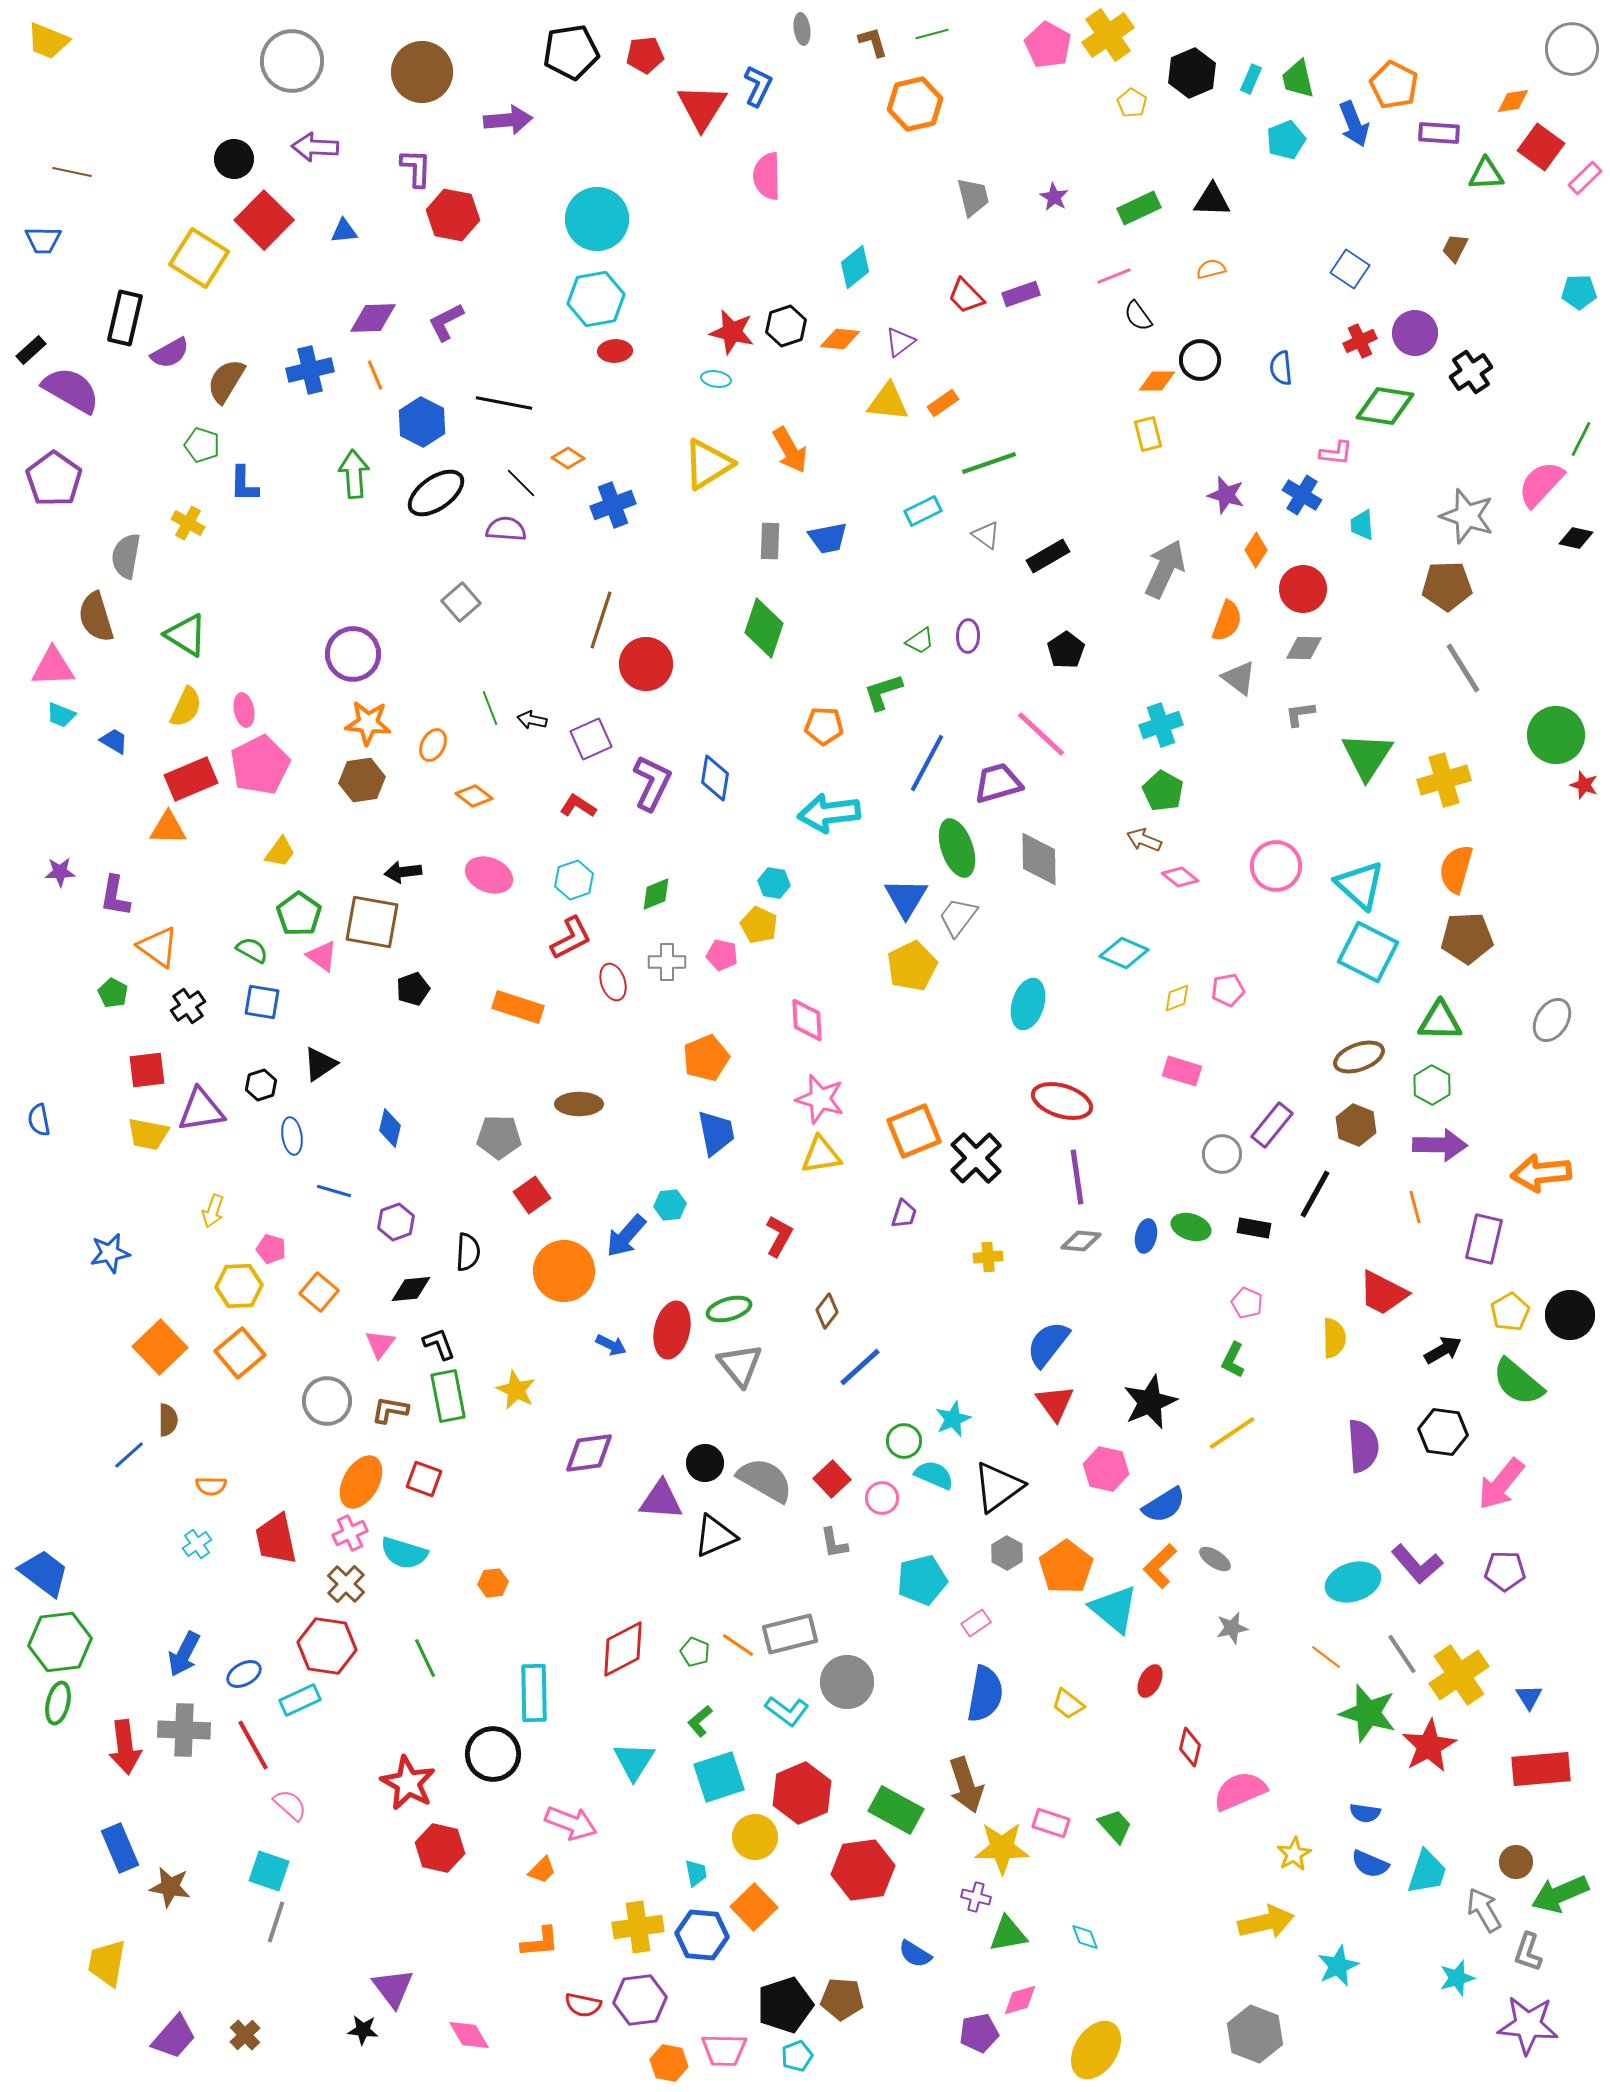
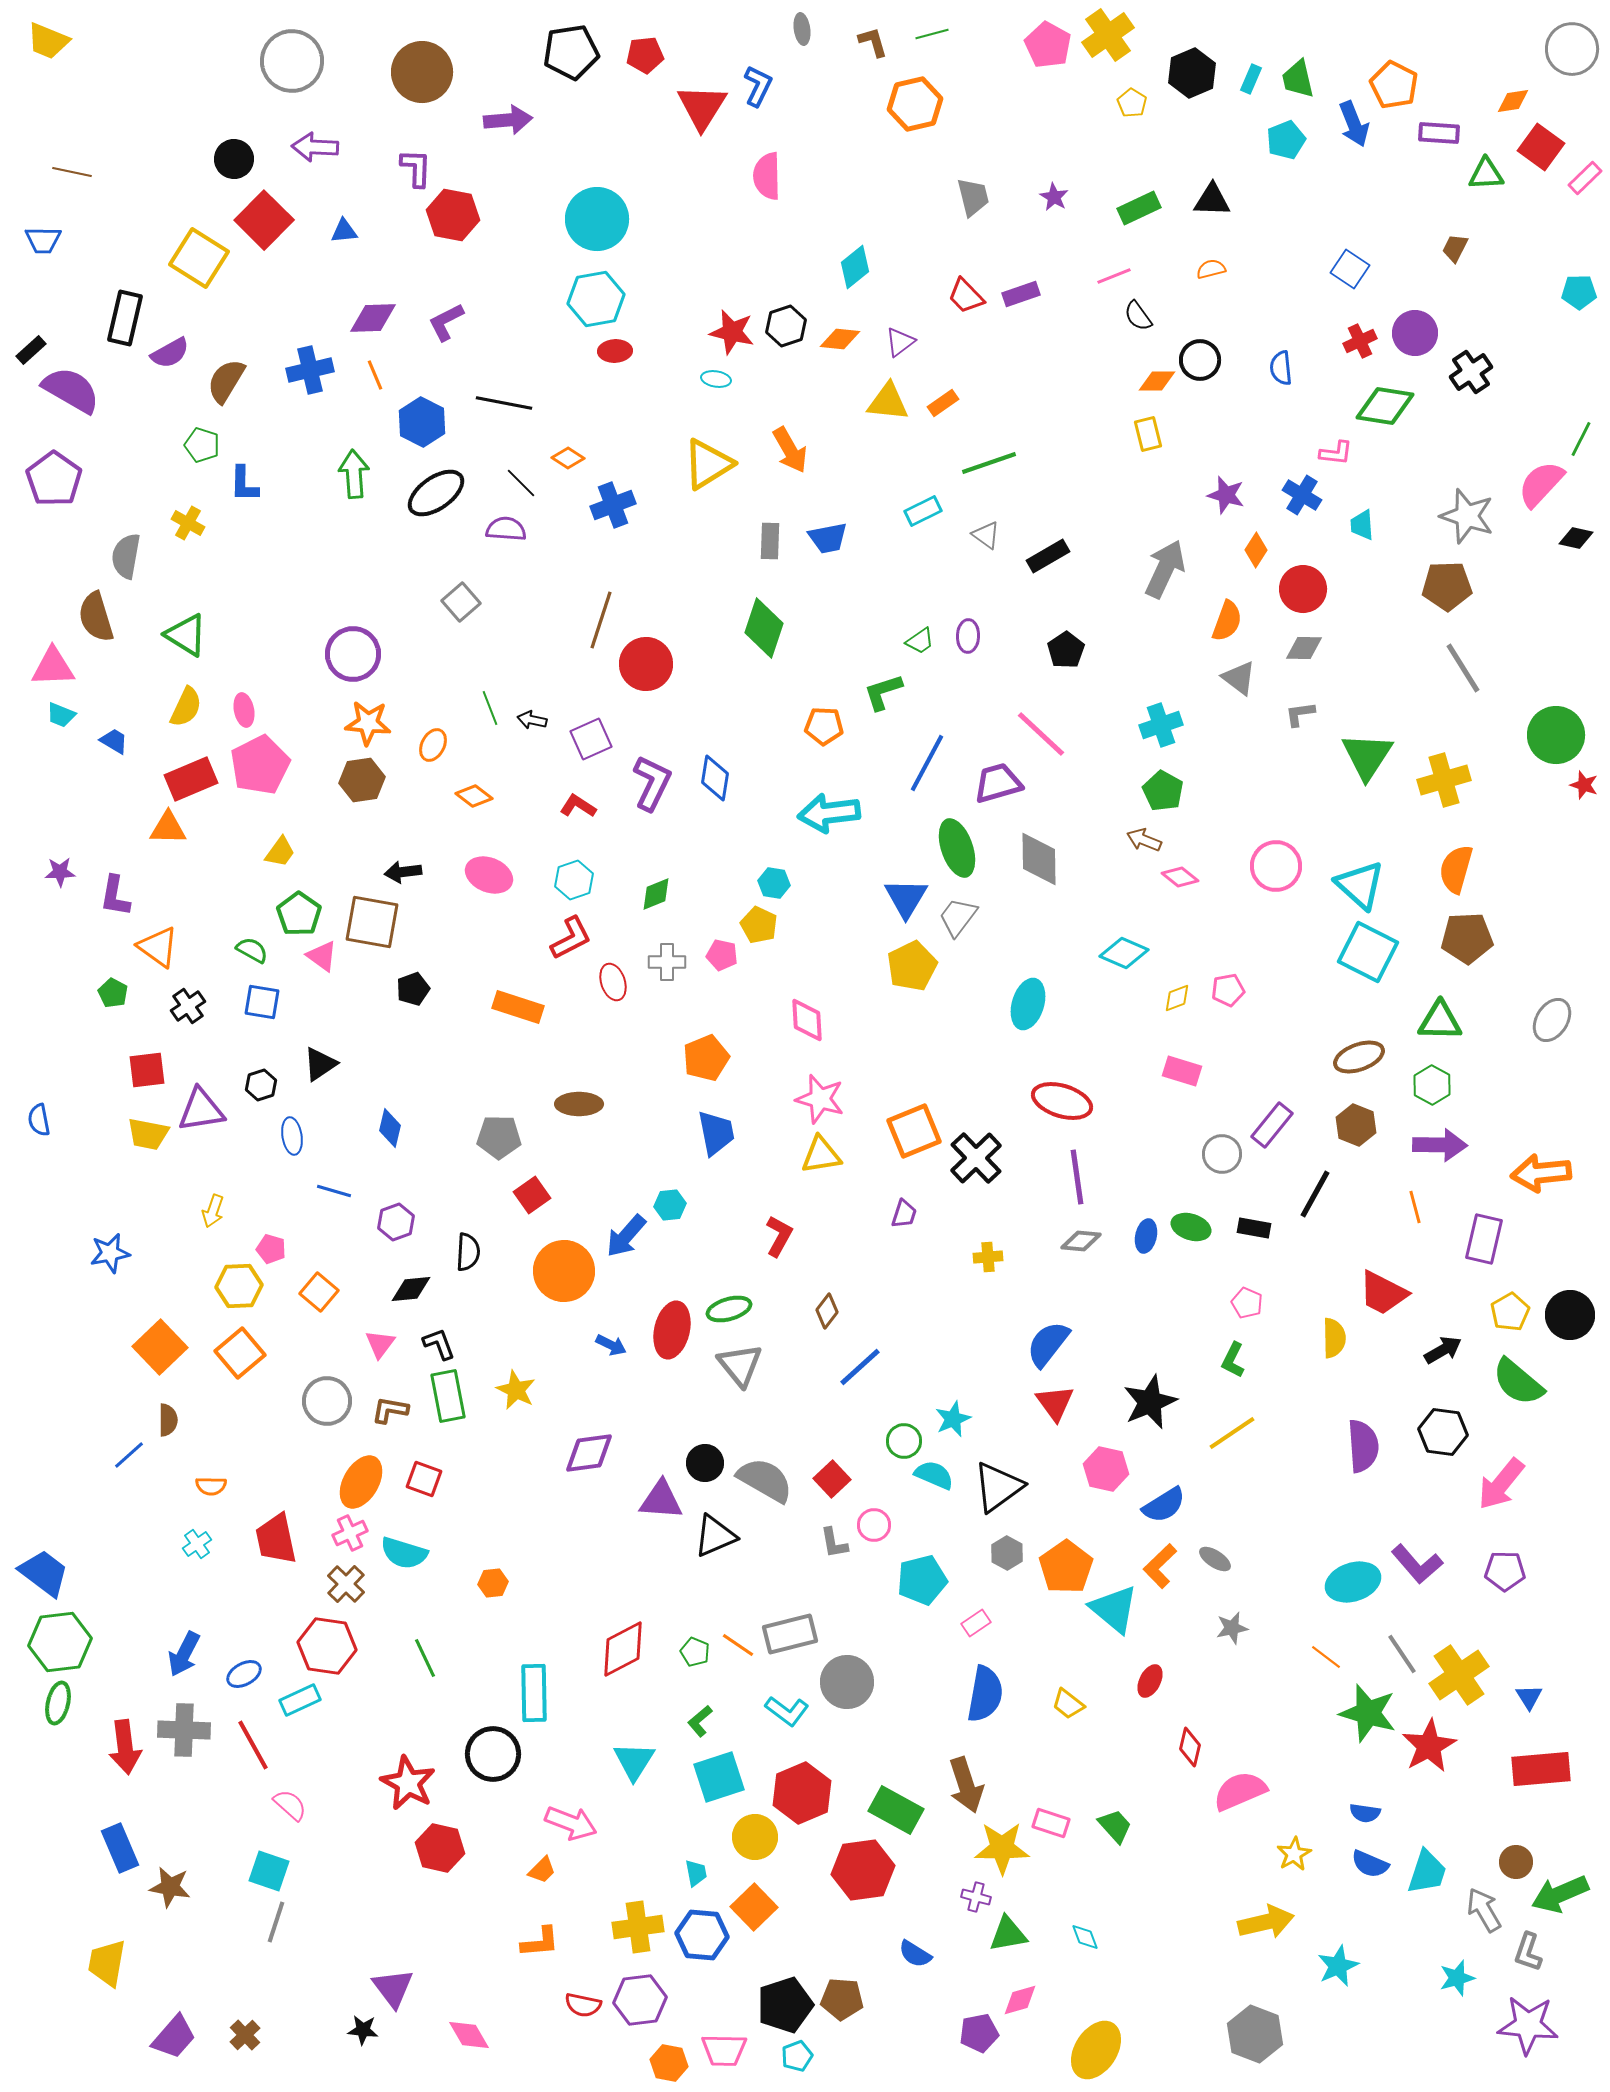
pink circle at (882, 1498): moved 8 px left, 27 px down
